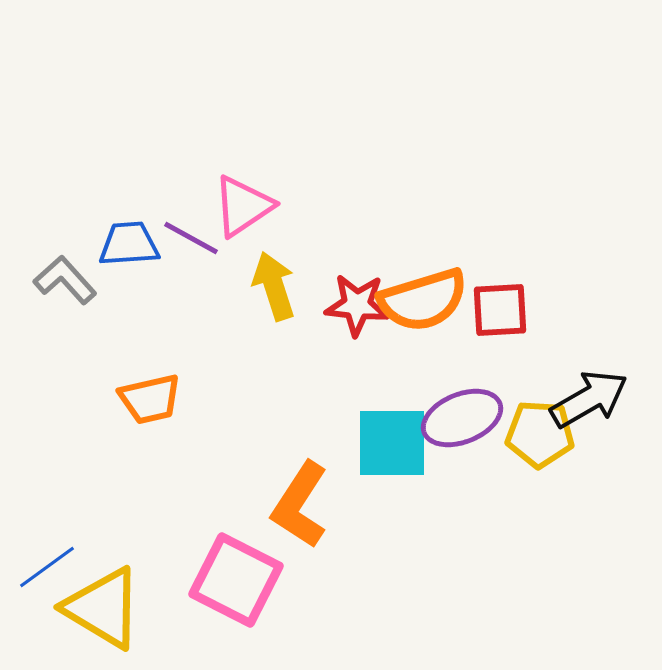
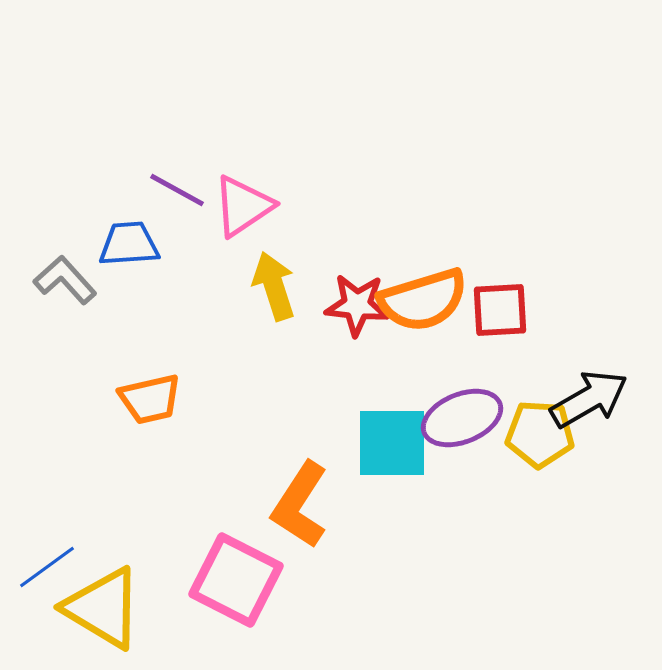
purple line: moved 14 px left, 48 px up
